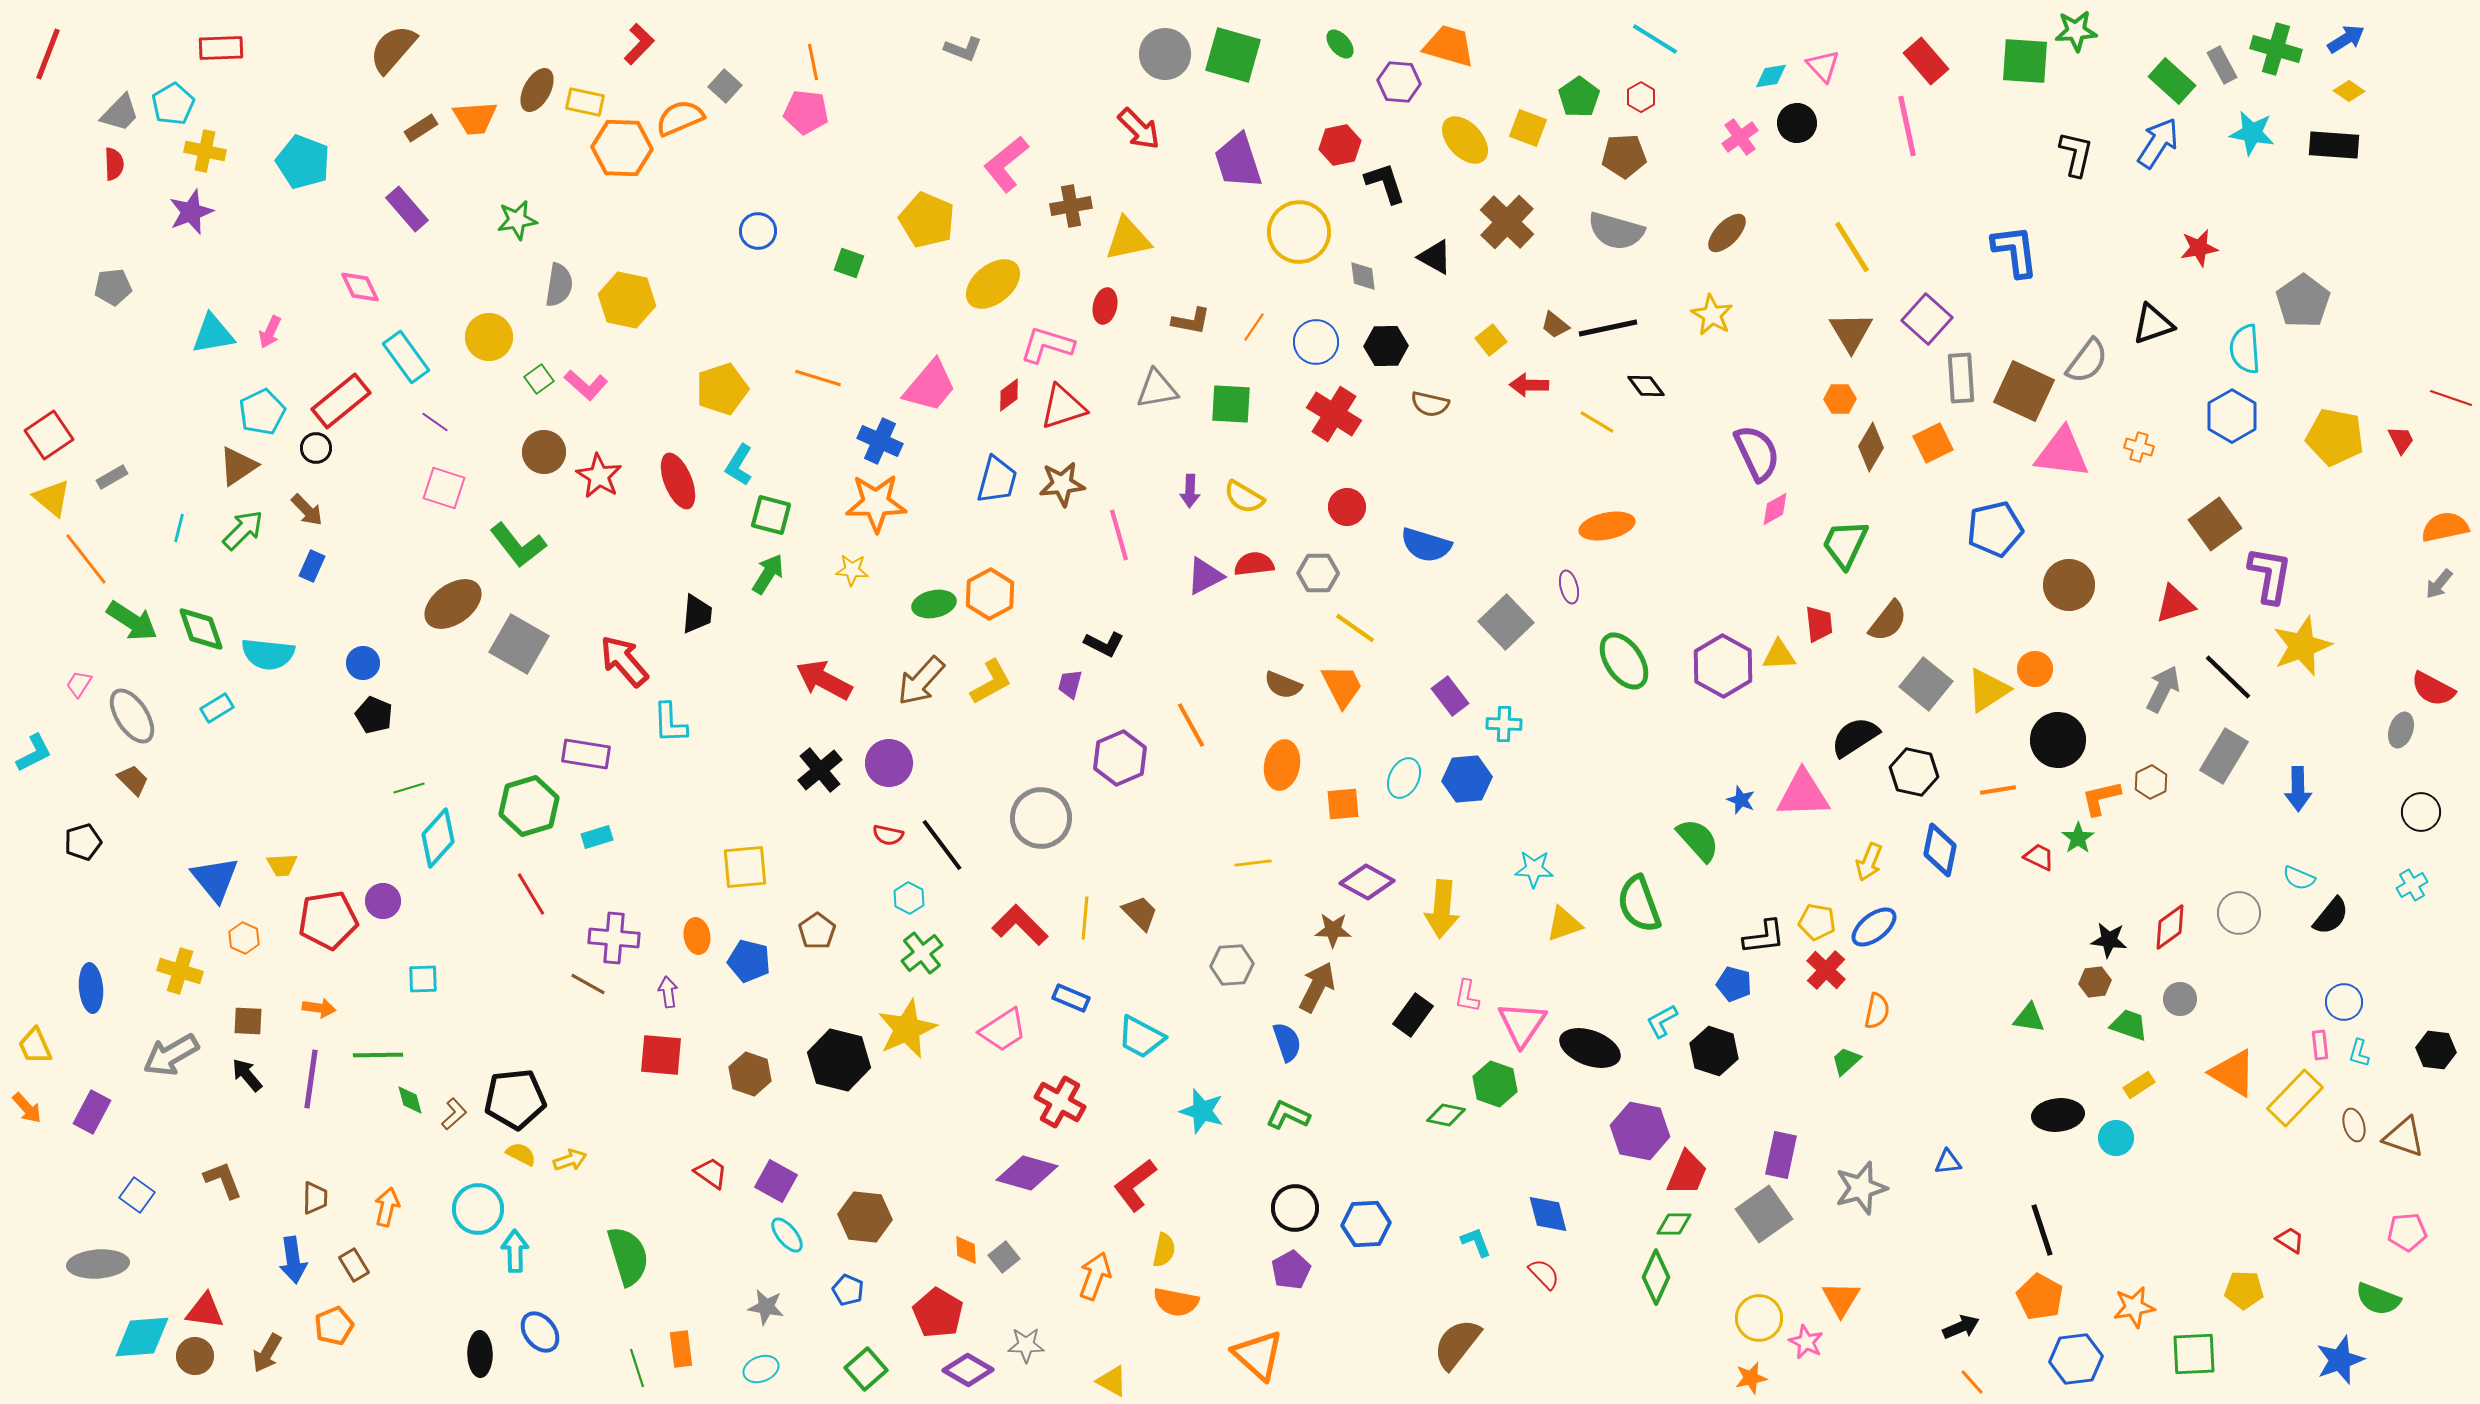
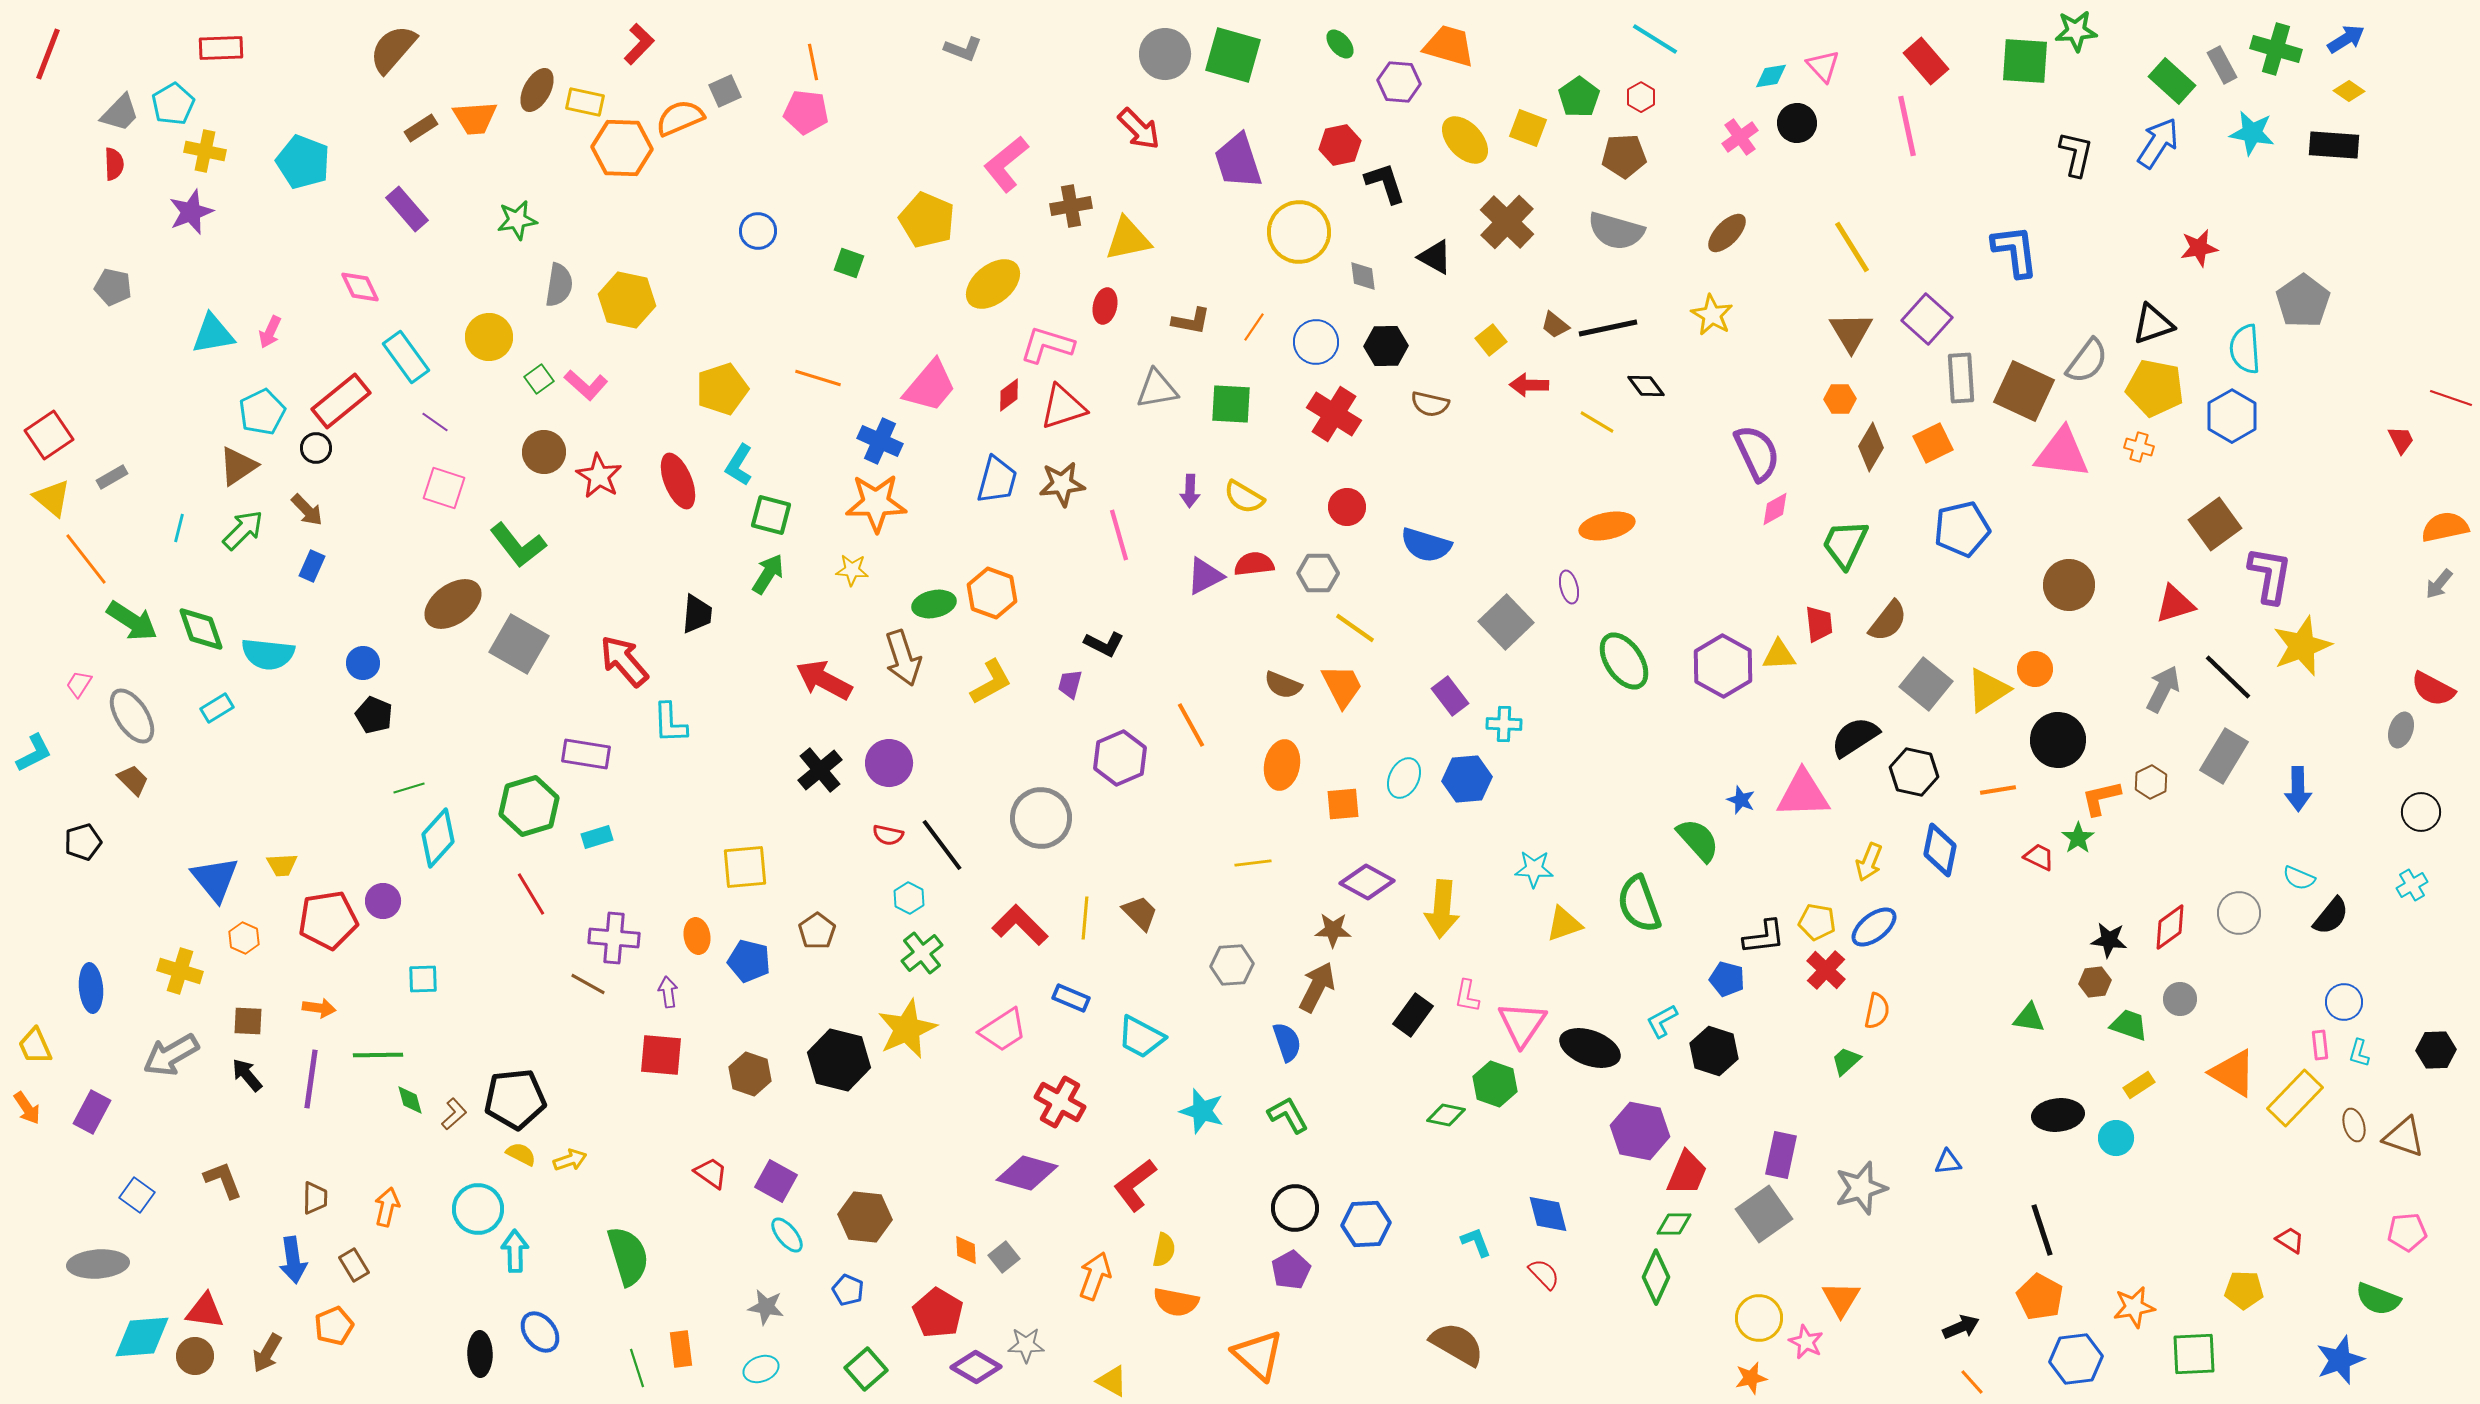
gray square at (725, 86): moved 5 px down; rotated 24 degrees clockwise
gray pentagon at (113, 287): rotated 18 degrees clockwise
yellow pentagon at (2335, 437): moved 180 px left, 49 px up
blue pentagon at (1995, 529): moved 33 px left
orange hexagon at (990, 594): moved 2 px right, 1 px up; rotated 12 degrees counterclockwise
brown arrow at (921, 681): moved 18 px left, 23 px up; rotated 60 degrees counterclockwise
blue pentagon at (1734, 984): moved 7 px left, 5 px up
black hexagon at (2436, 1050): rotated 9 degrees counterclockwise
orange arrow at (27, 1108): rotated 8 degrees clockwise
green L-shape at (1288, 1115): rotated 36 degrees clockwise
brown semicircle at (1457, 1344): rotated 82 degrees clockwise
purple diamond at (968, 1370): moved 8 px right, 3 px up
